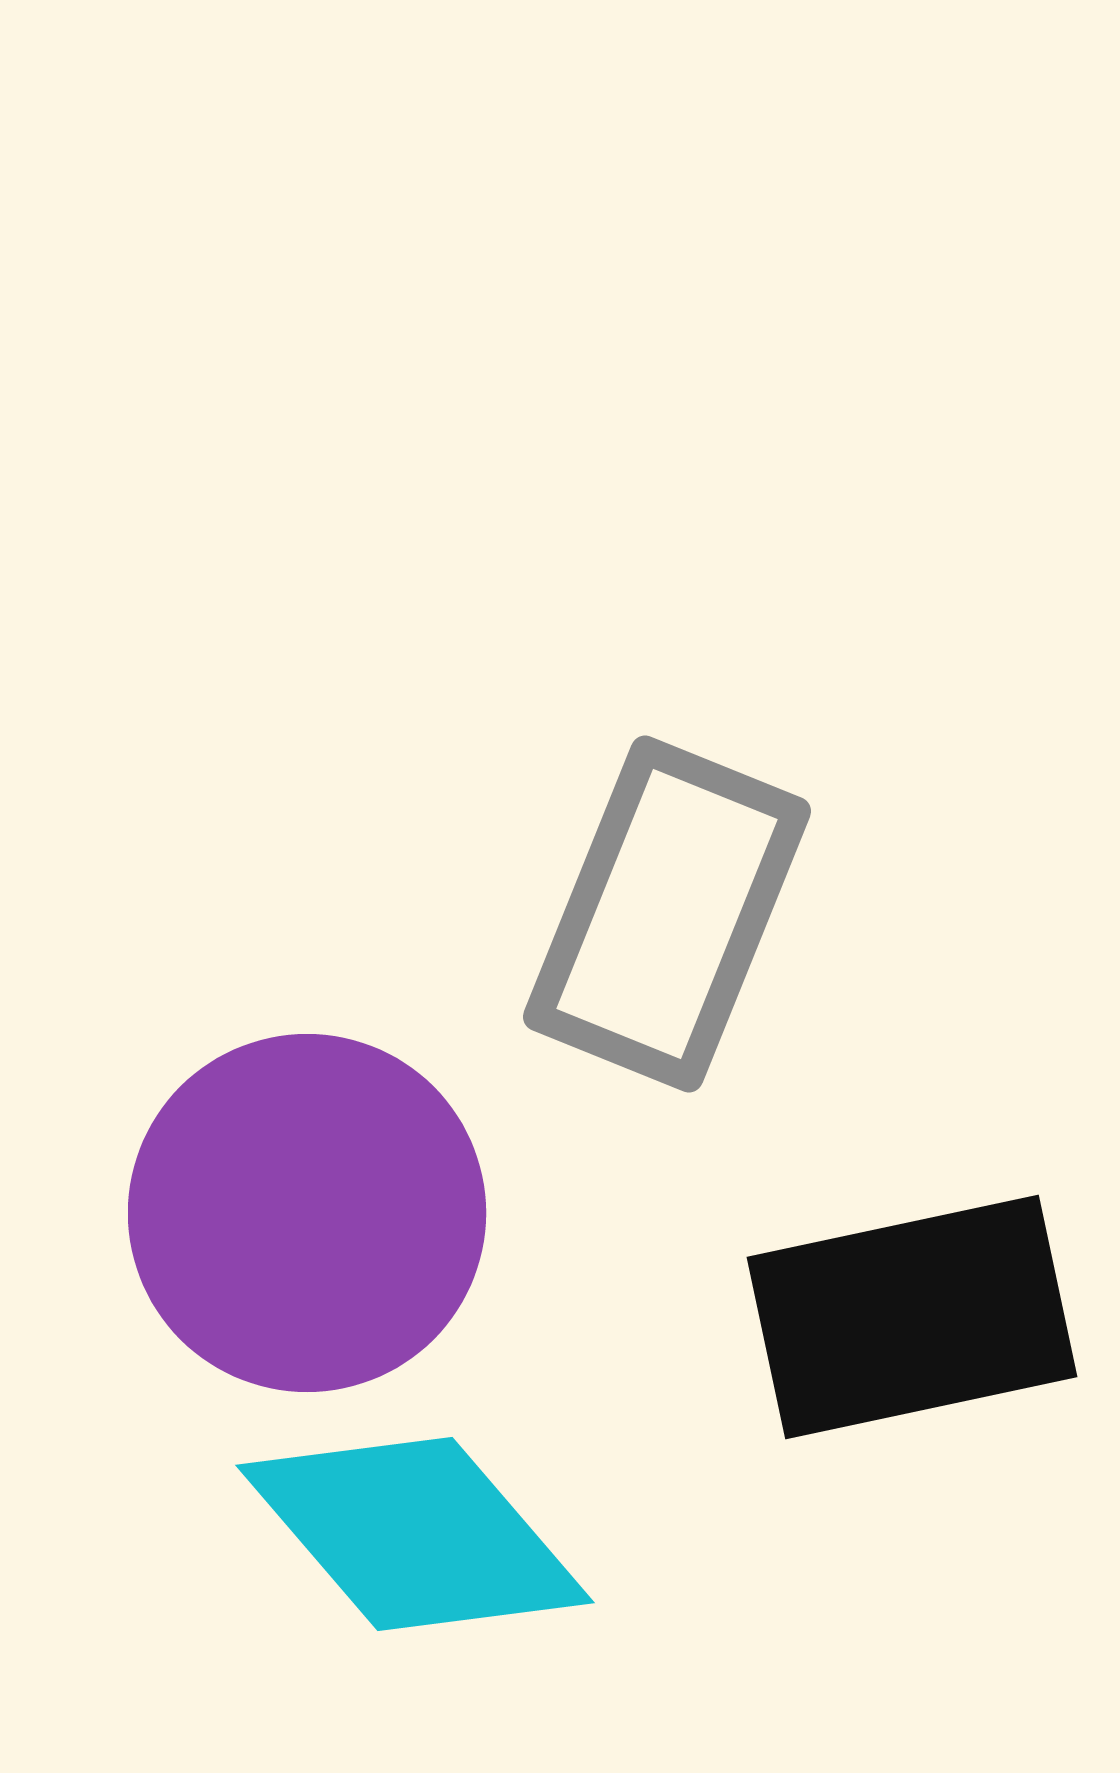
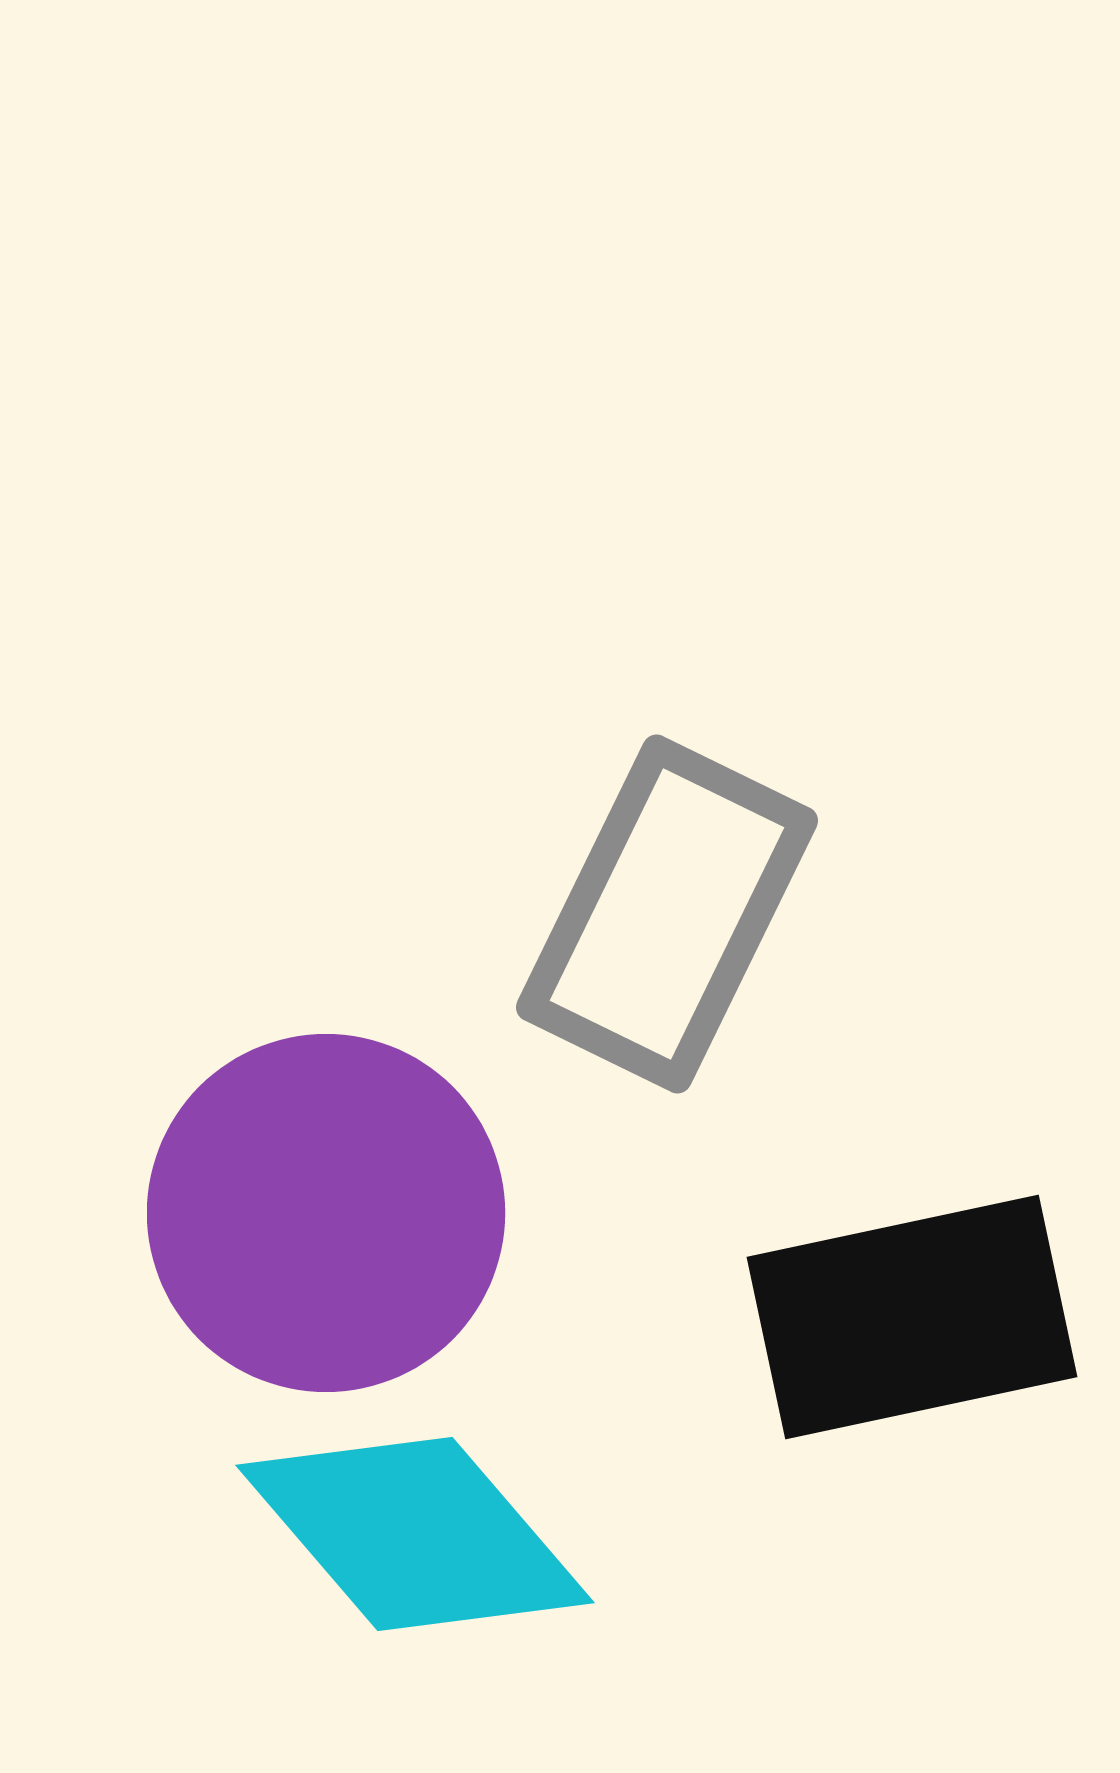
gray rectangle: rotated 4 degrees clockwise
purple circle: moved 19 px right
